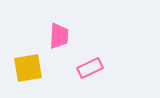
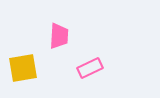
yellow square: moved 5 px left
